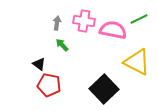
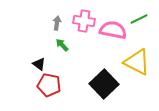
black square: moved 5 px up
